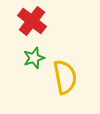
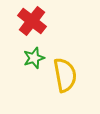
yellow semicircle: moved 2 px up
